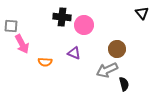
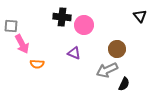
black triangle: moved 2 px left, 3 px down
orange semicircle: moved 8 px left, 2 px down
black semicircle: rotated 40 degrees clockwise
